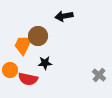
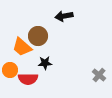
orange trapezoid: moved 1 px left, 2 px down; rotated 75 degrees counterclockwise
red semicircle: rotated 12 degrees counterclockwise
